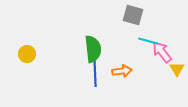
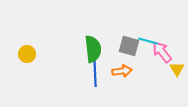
gray square: moved 4 px left, 31 px down
